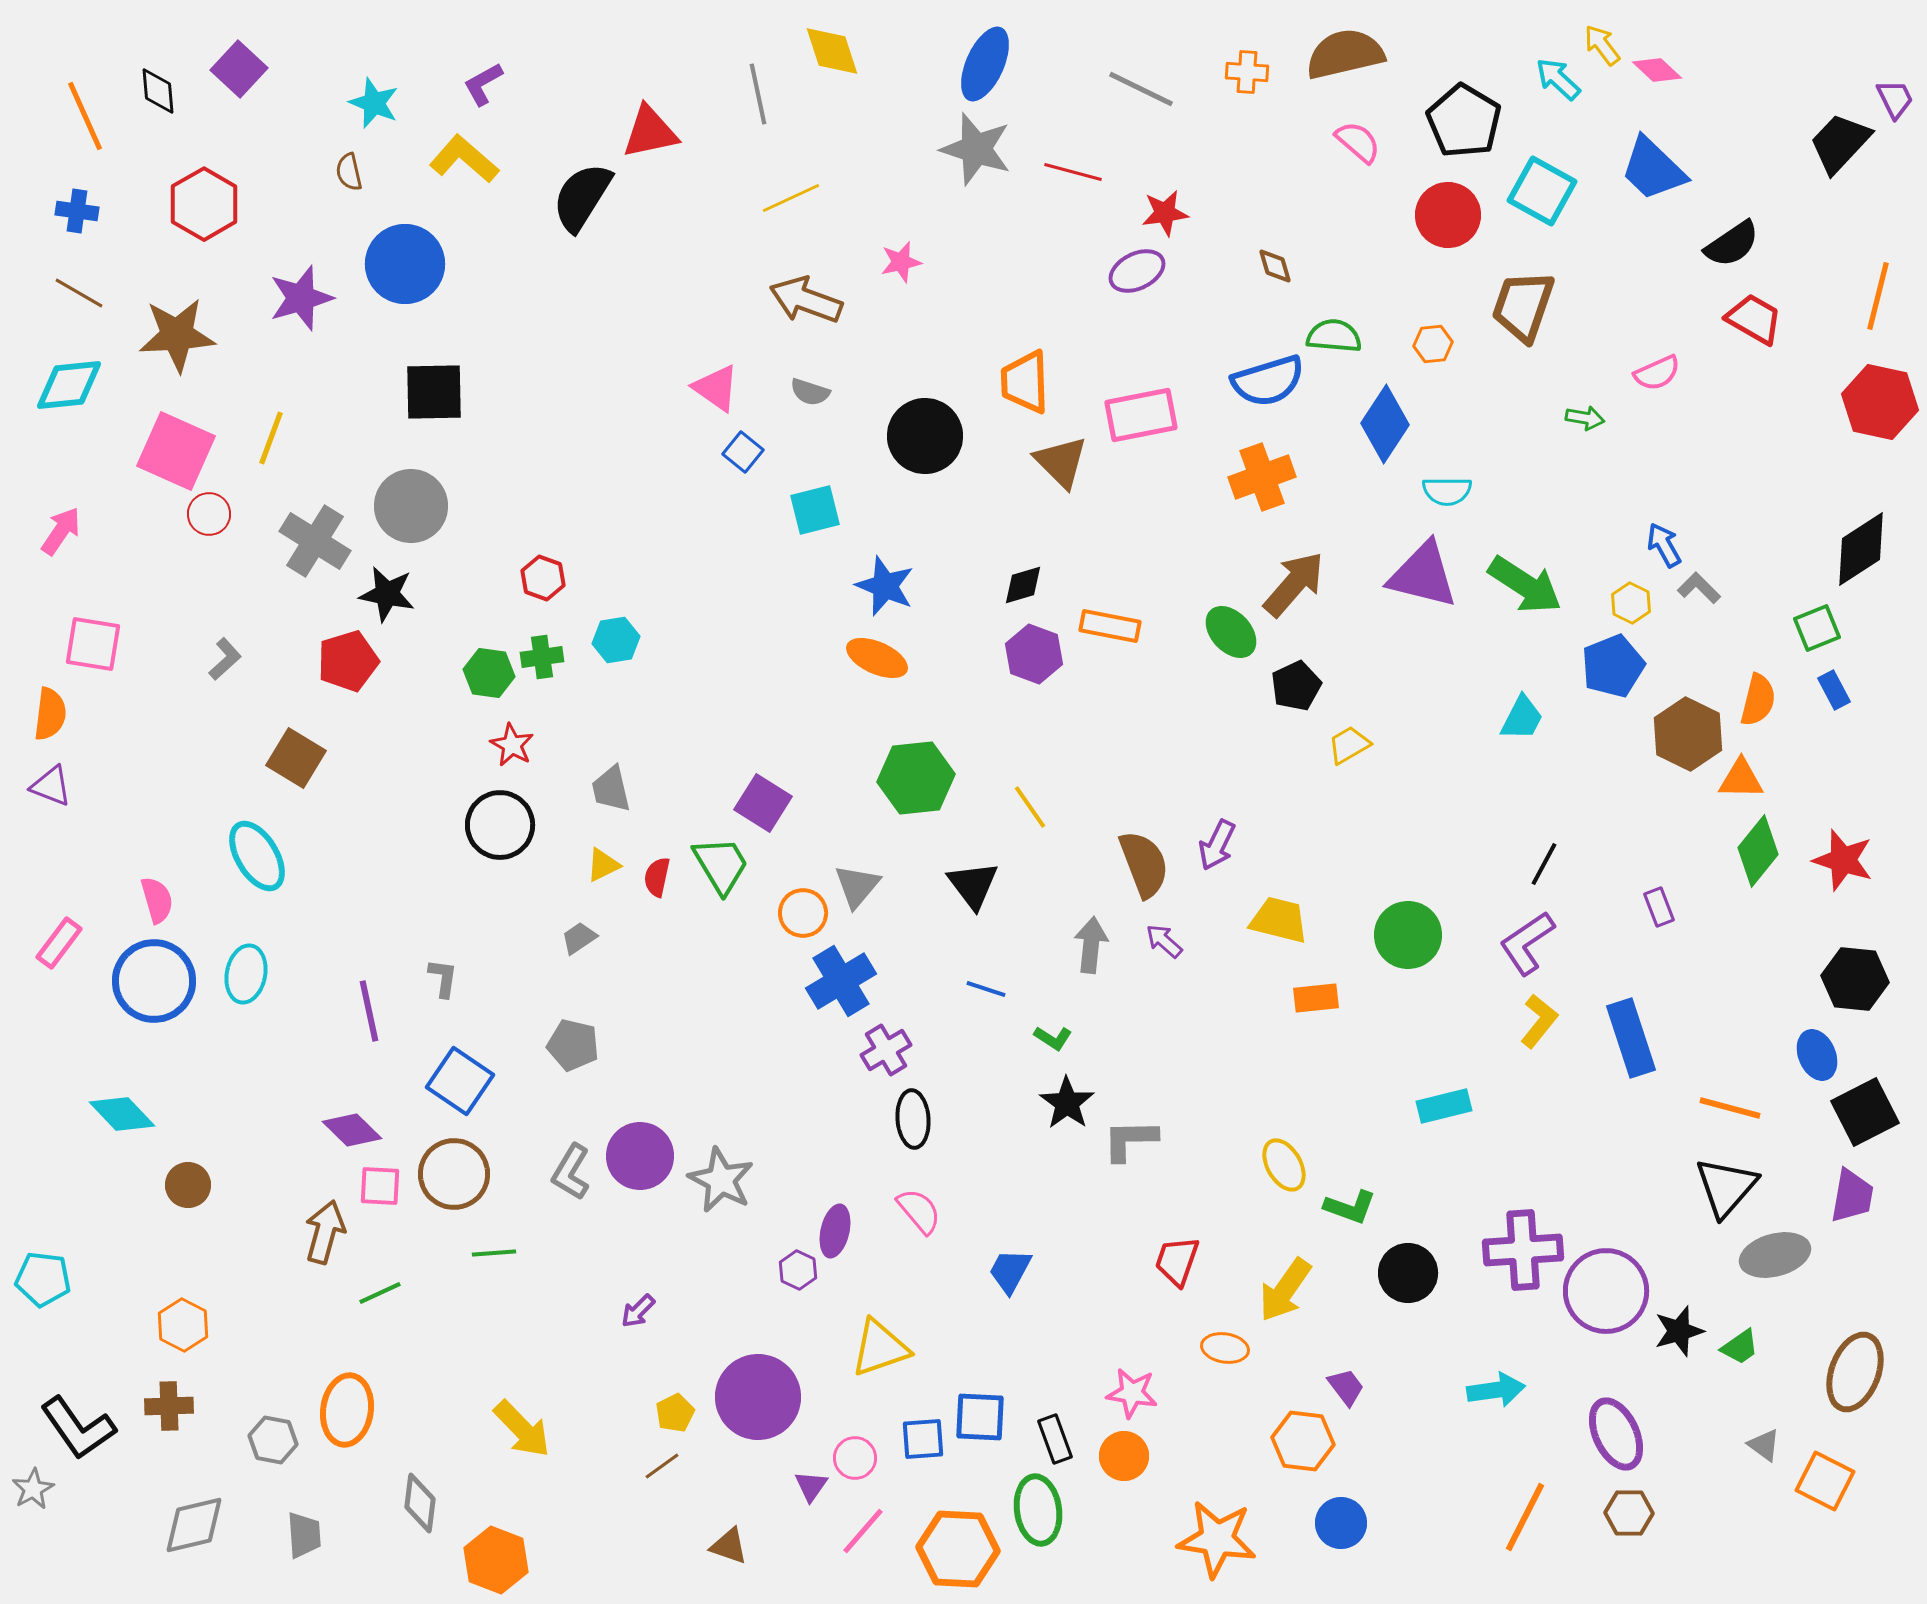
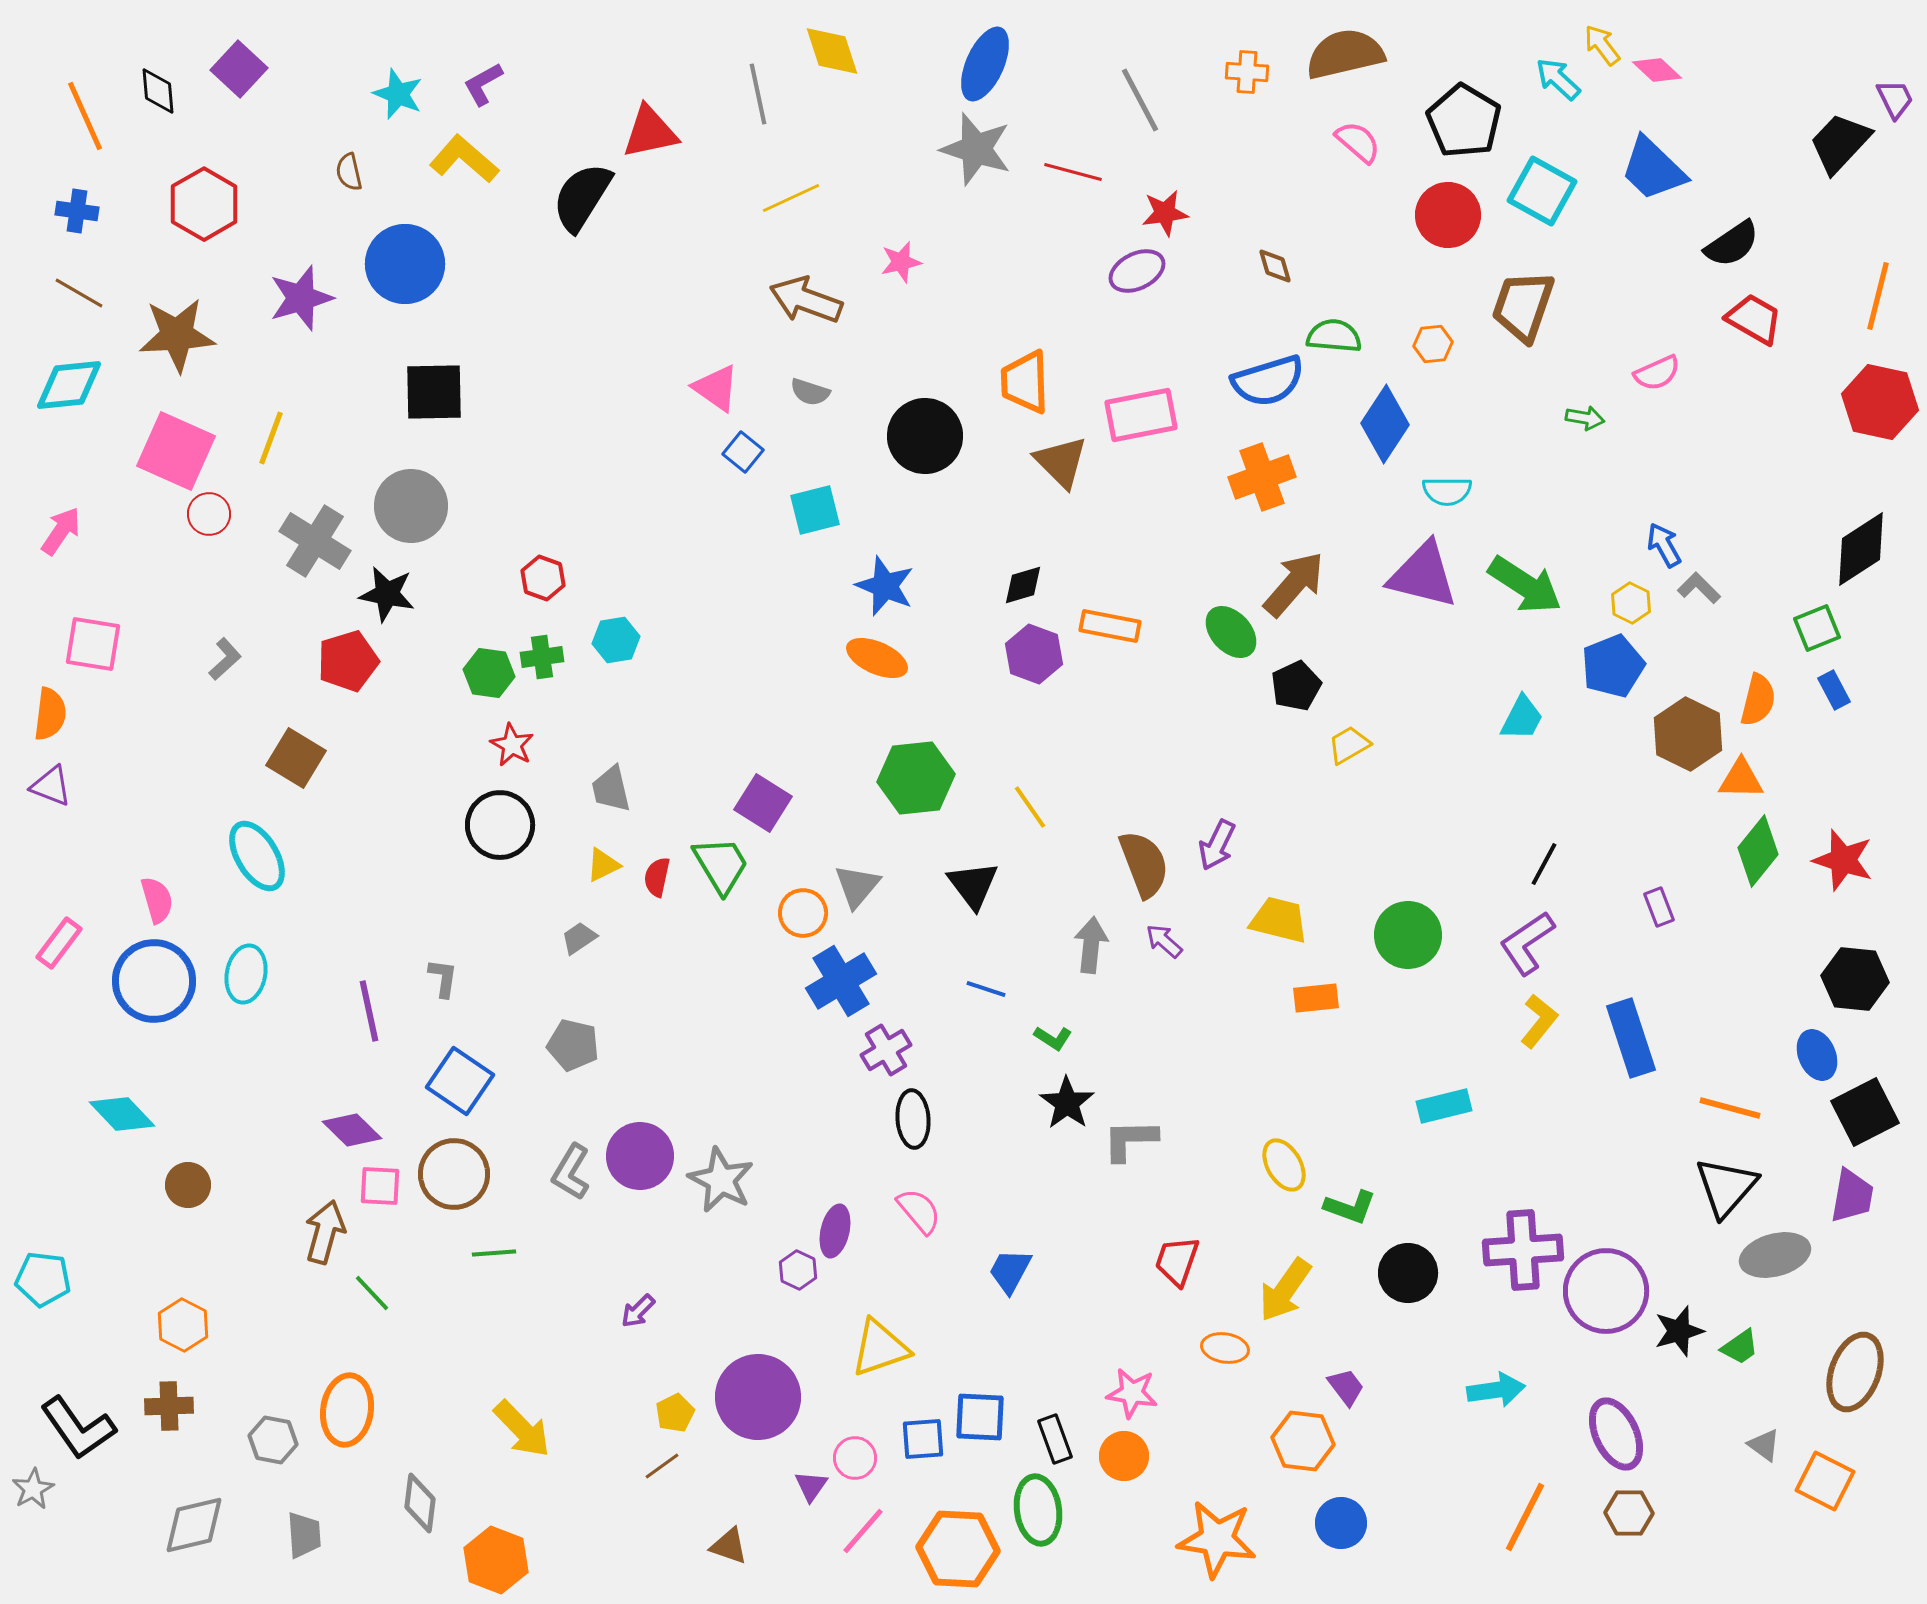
gray line at (1141, 89): moved 1 px left, 11 px down; rotated 36 degrees clockwise
cyan star at (374, 103): moved 24 px right, 9 px up
green line at (380, 1293): moved 8 px left; rotated 72 degrees clockwise
